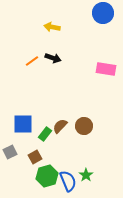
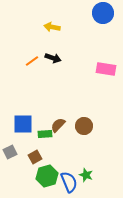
brown semicircle: moved 2 px left, 1 px up
green rectangle: rotated 48 degrees clockwise
green star: rotated 16 degrees counterclockwise
blue semicircle: moved 1 px right, 1 px down
